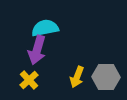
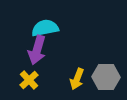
yellow arrow: moved 2 px down
